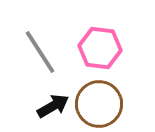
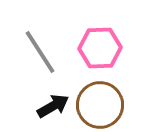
pink hexagon: rotated 9 degrees counterclockwise
brown circle: moved 1 px right, 1 px down
